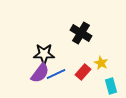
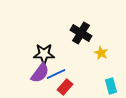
yellow star: moved 10 px up
red rectangle: moved 18 px left, 15 px down
